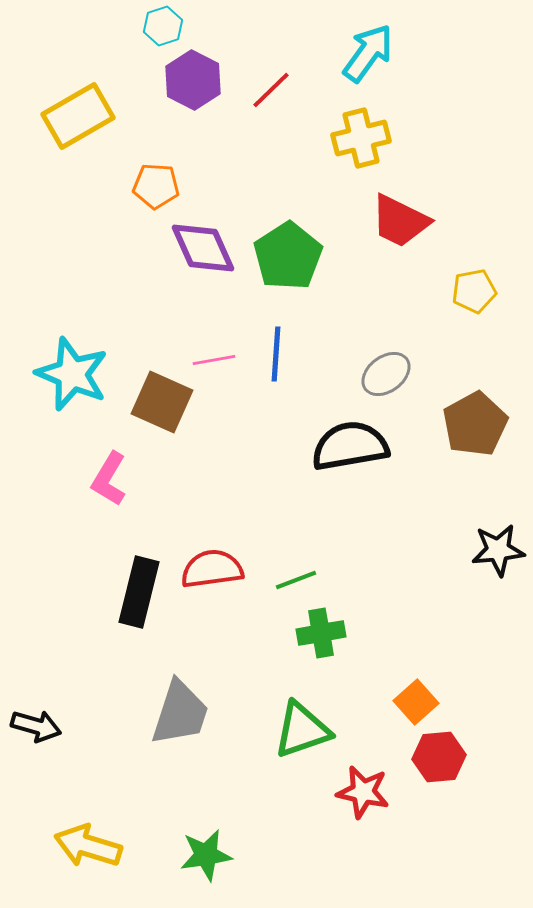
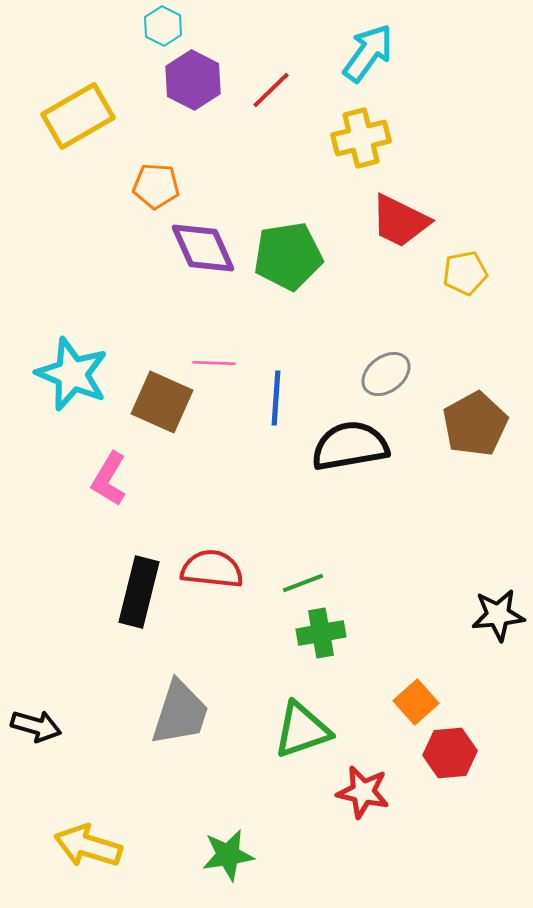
cyan hexagon: rotated 15 degrees counterclockwise
green pentagon: rotated 24 degrees clockwise
yellow pentagon: moved 9 px left, 18 px up
blue line: moved 44 px down
pink line: moved 3 px down; rotated 12 degrees clockwise
black star: moved 65 px down
red semicircle: rotated 14 degrees clockwise
green line: moved 7 px right, 3 px down
red hexagon: moved 11 px right, 4 px up
green star: moved 22 px right
